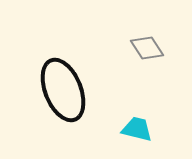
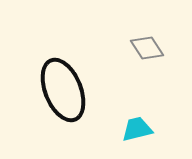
cyan trapezoid: rotated 28 degrees counterclockwise
